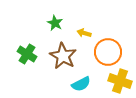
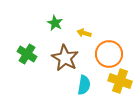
orange circle: moved 1 px right, 2 px down
brown star: moved 2 px right, 2 px down
cyan semicircle: moved 3 px right, 1 px down; rotated 54 degrees counterclockwise
